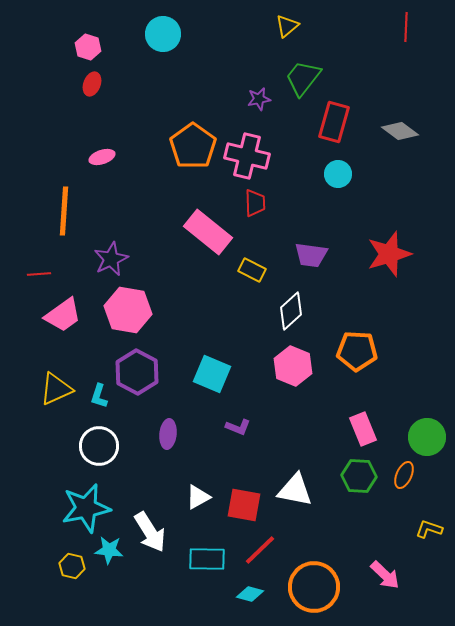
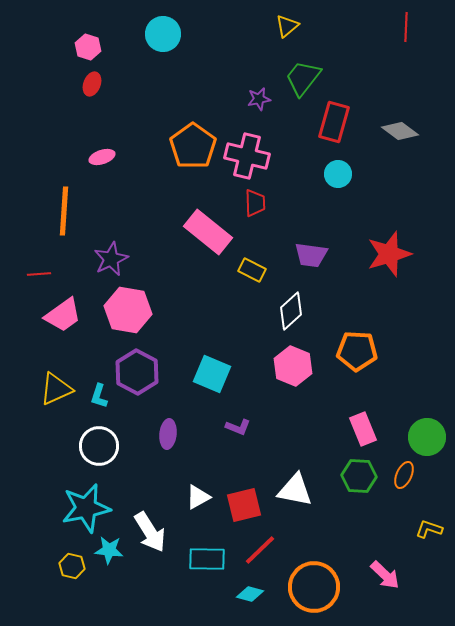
red square at (244, 505): rotated 24 degrees counterclockwise
